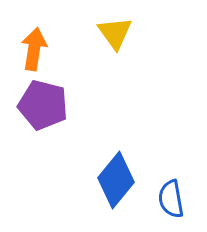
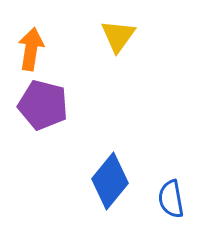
yellow triangle: moved 3 px right, 3 px down; rotated 12 degrees clockwise
orange arrow: moved 3 px left
blue diamond: moved 6 px left, 1 px down
